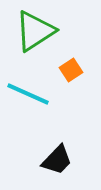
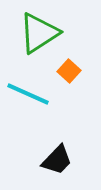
green triangle: moved 4 px right, 2 px down
orange square: moved 2 px left, 1 px down; rotated 15 degrees counterclockwise
